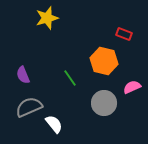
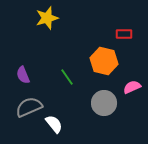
red rectangle: rotated 21 degrees counterclockwise
green line: moved 3 px left, 1 px up
